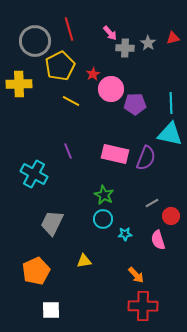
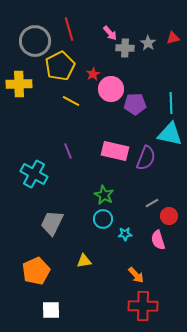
pink rectangle: moved 3 px up
red circle: moved 2 px left
